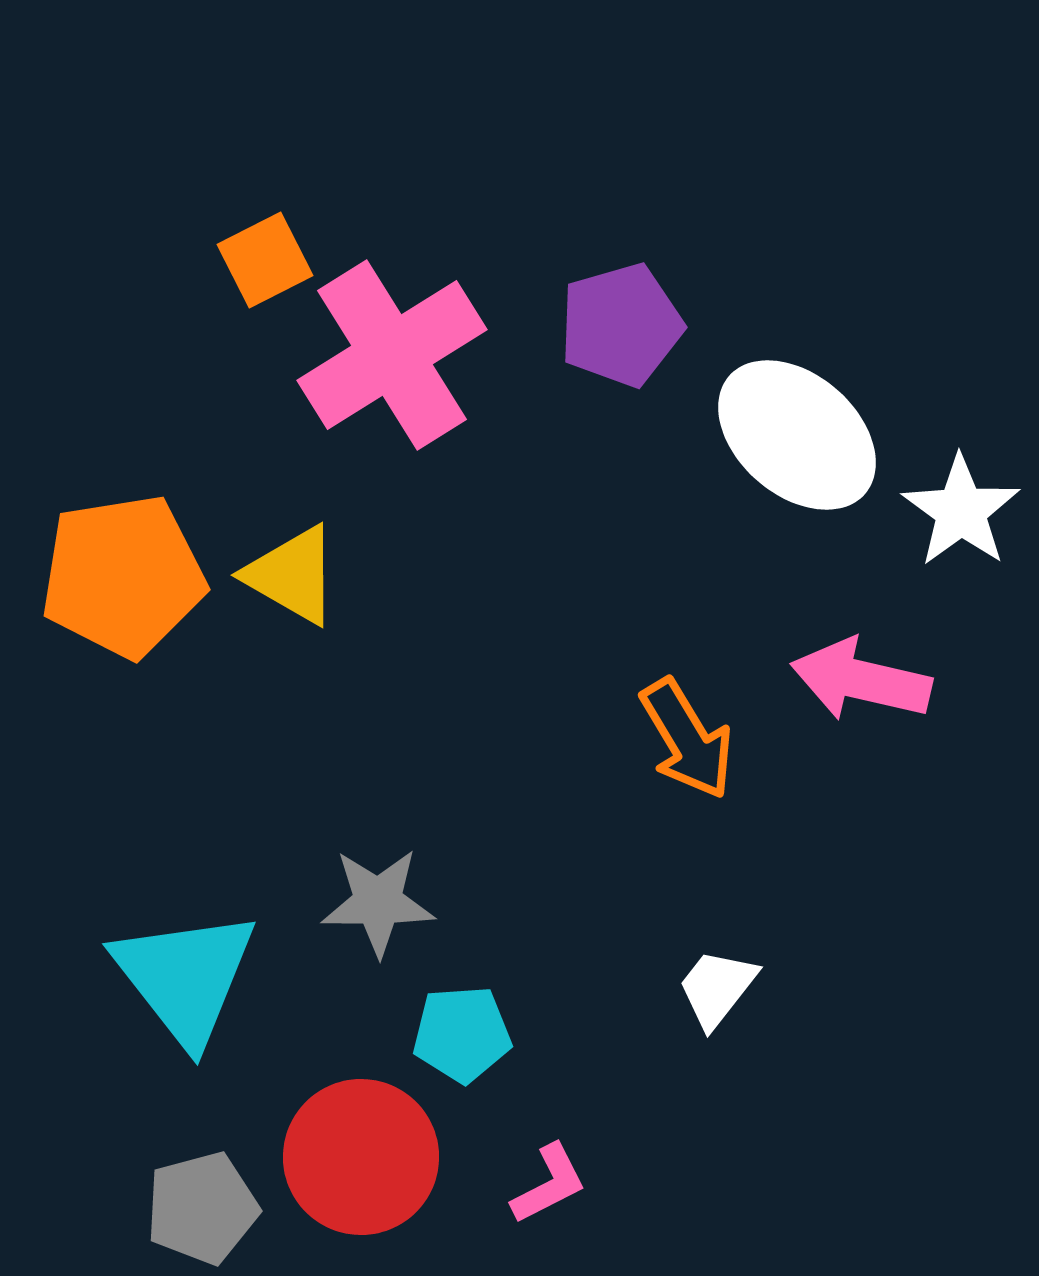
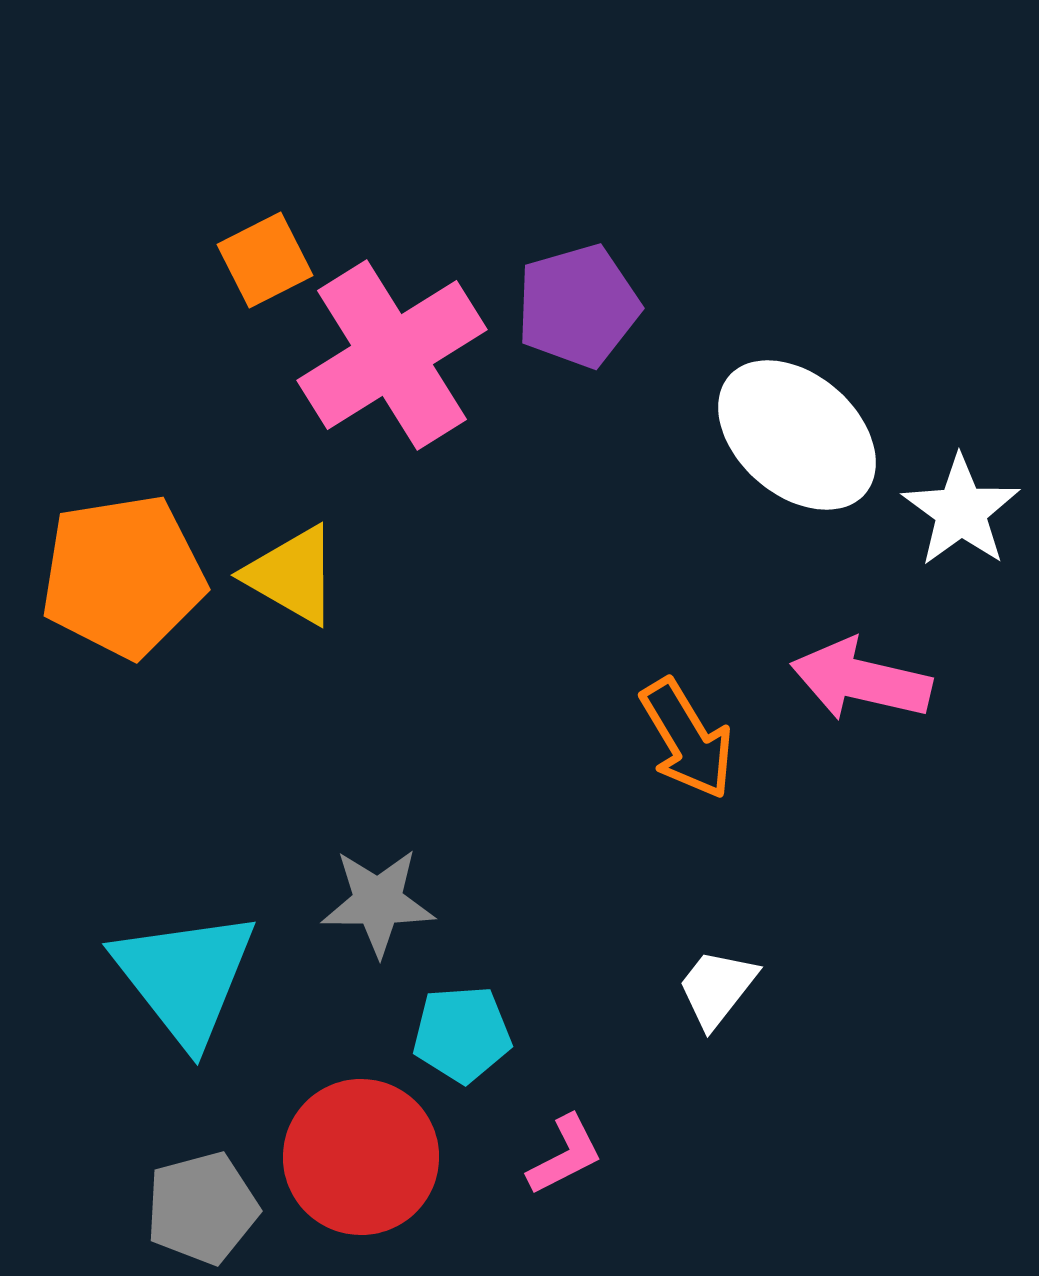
purple pentagon: moved 43 px left, 19 px up
pink L-shape: moved 16 px right, 29 px up
